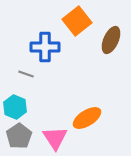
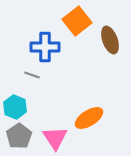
brown ellipse: moved 1 px left; rotated 44 degrees counterclockwise
gray line: moved 6 px right, 1 px down
orange ellipse: moved 2 px right
